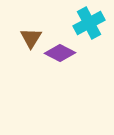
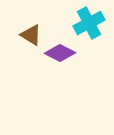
brown triangle: moved 3 px up; rotated 30 degrees counterclockwise
